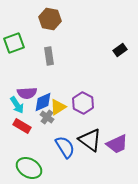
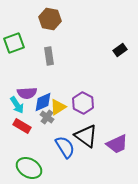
black triangle: moved 4 px left, 4 px up
